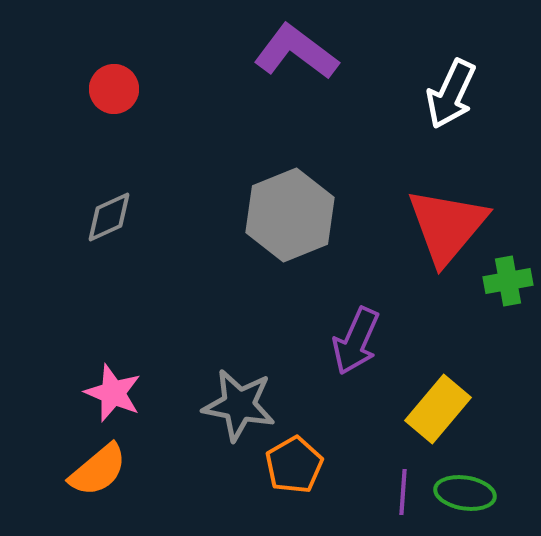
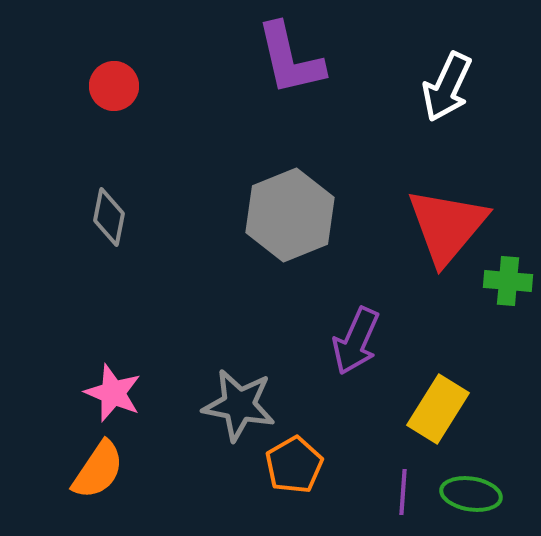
purple L-shape: moved 6 px left, 7 px down; rotated 140 degrees counterclockwise
red circle: moved 3 px up
white arrow: moved 4 px left, 7 px up
gray diamond: rotated 54 degrees counterclockwise
green cross: rotated 15 degrees clockwise
yellow rectangle: rotated 8 degrees counterclockwise
orange semicircle: rotated 16 degrees counterclockwise
green ellipse: moved 6 px right, 1 px down
